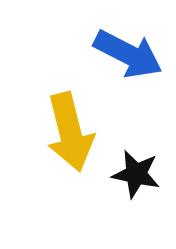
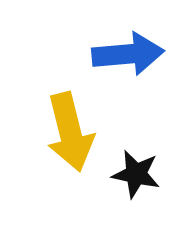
blue arrow: rotated 32 degrees counterclockwise
